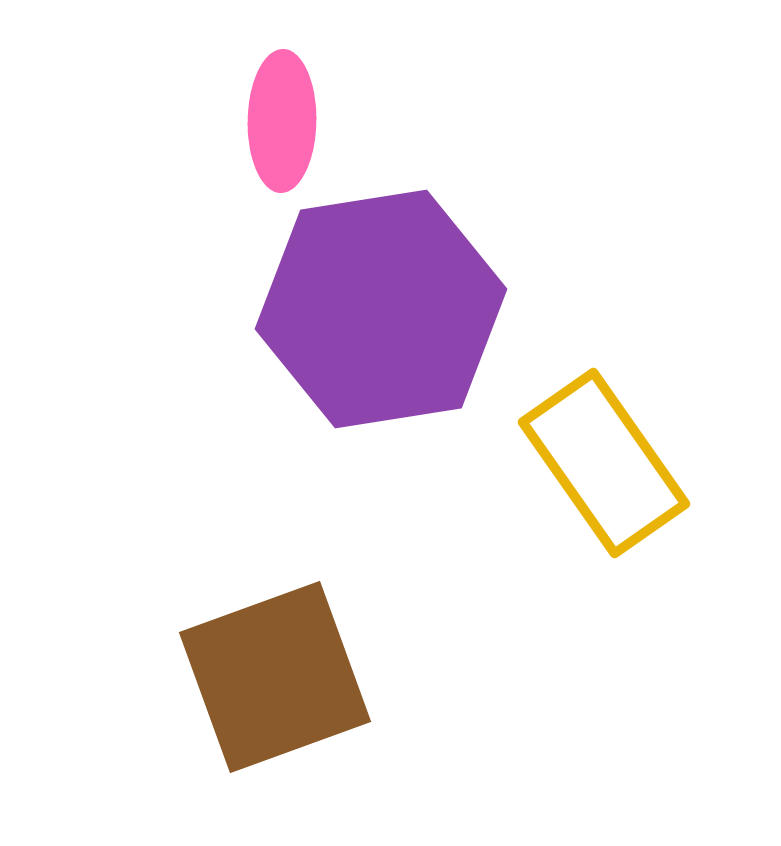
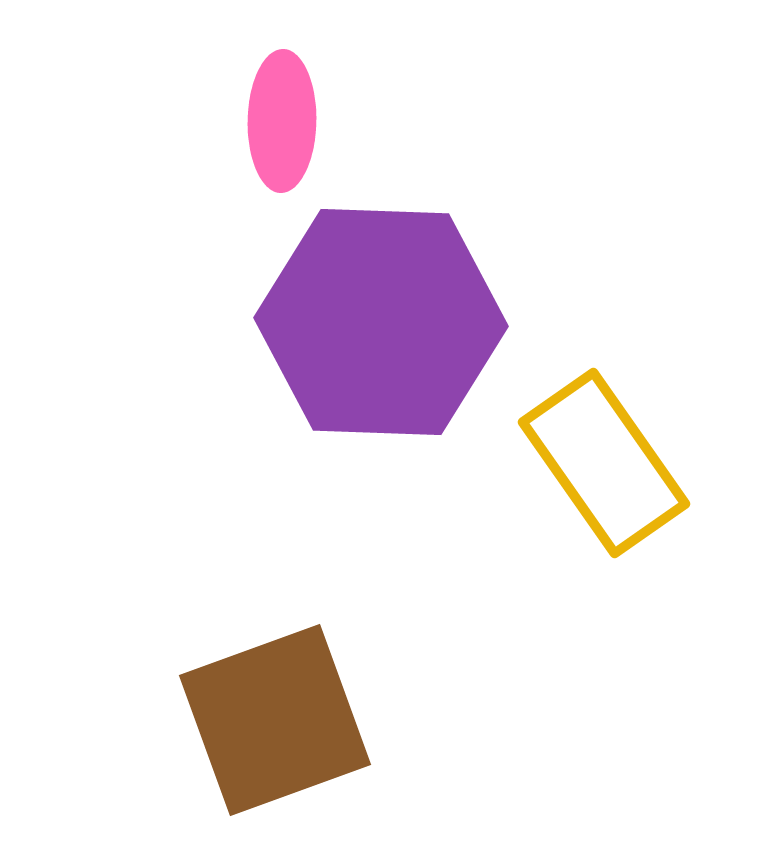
purple hexagon: moved 13 px down; rotated 11 degrees clockwise
brown square: moved 43 px down
